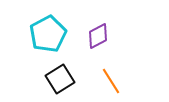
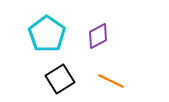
cyan pentagon: moved 1 px left; rotated 9 degrees counterclockwise
orange line: rotated 32 degrees counterclockwise
